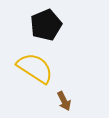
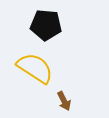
black pentagon: rotated 28 degrees clockwise
